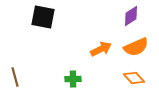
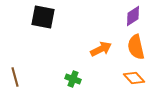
purple diamond: moved 2 px right
orange semicircle: rotated 100 degrees clockwise
green cross: rotated 21 degrees clockwise
